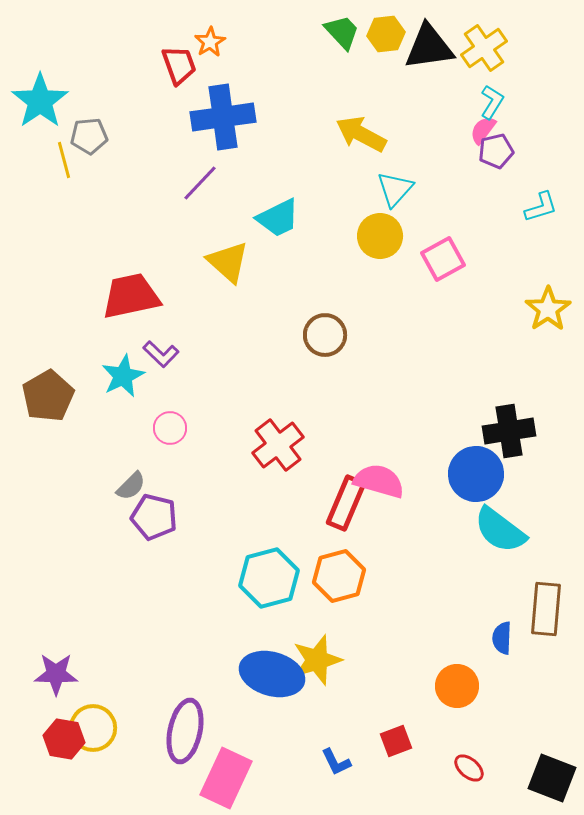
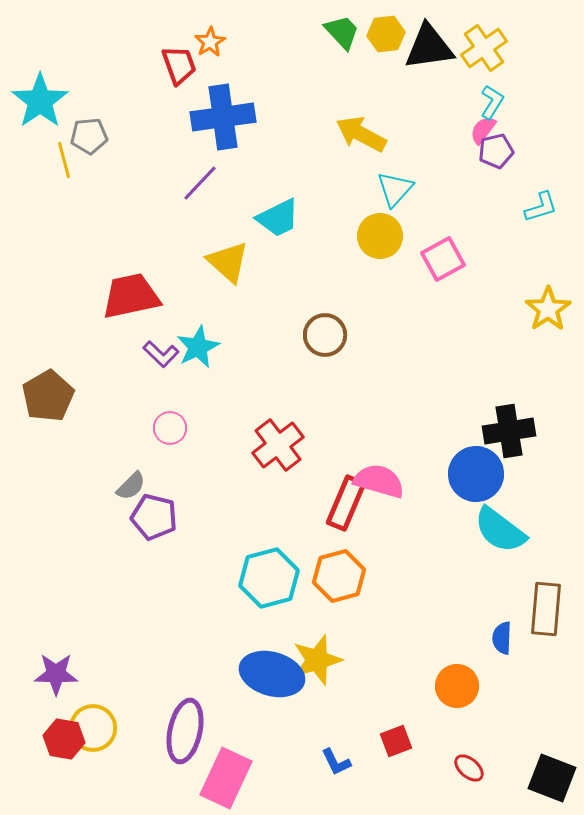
cyan star at (123, 376): moved 75 px right, 29 px up
